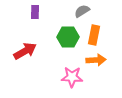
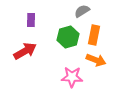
purple rectangle: moved 4 px left, 8 px down
green hexagon: rotated 15 degrees counterclockwise
orange arrow: rotated 24 degrees clockwise
